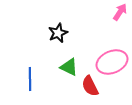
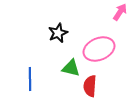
pink ellipse: moved 13 px left, 13 px up
green triangle: moved 2 px right, 1 px down; rotated 12 degrees counterclockwise
red semicircle: rotated 30 degrees clockwise
